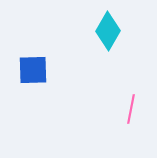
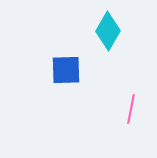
blue square: moved 33 px right
